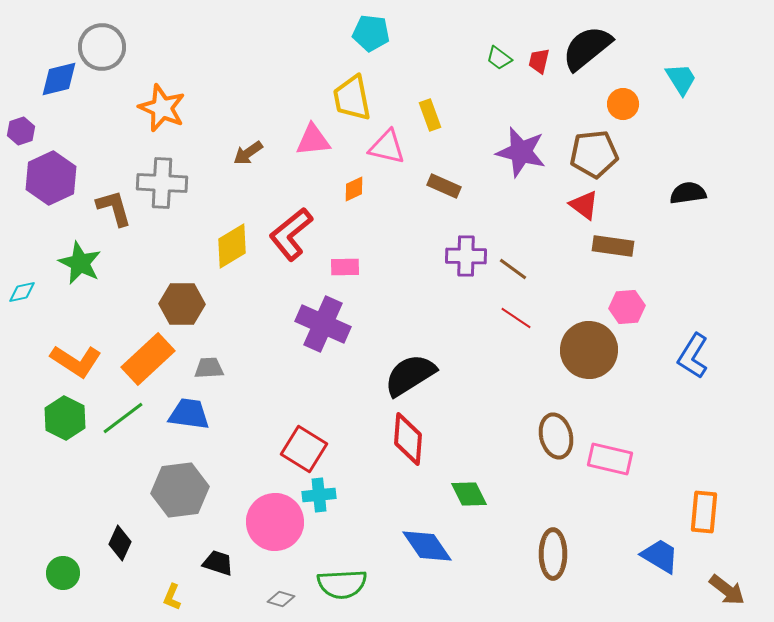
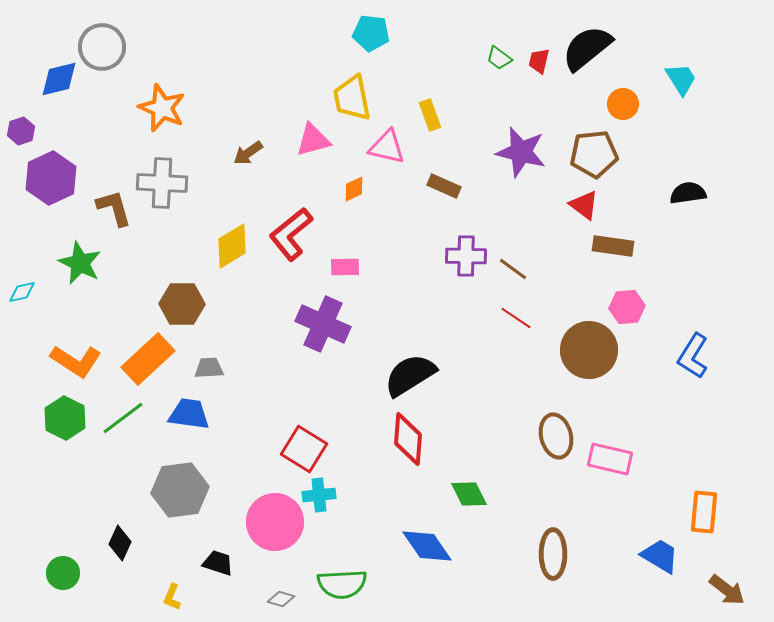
pink triangle at (313, 140): rotated 9 degrees counterclockwise
